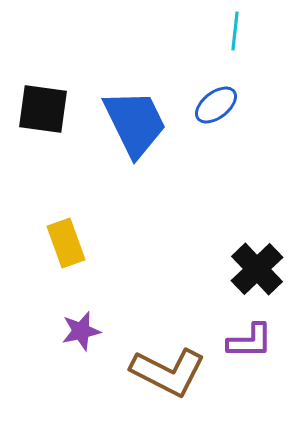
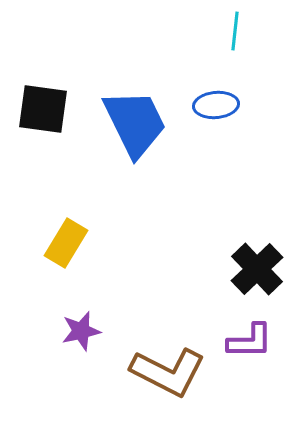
blue ellipse: rotated 33 degrees clockwise
yellow rectangle: rotated 51 degrees clockwise
